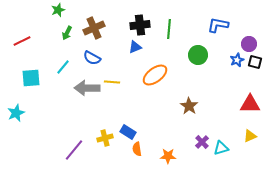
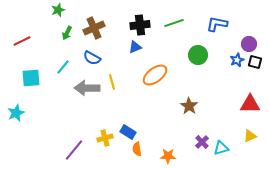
blue L-shape: moved 1 px left, 1 px up
green line: moved 5 px right, 6 px up; rotated 66 degrees clockwise
yellow line: rotated 70 degrees clockwise
